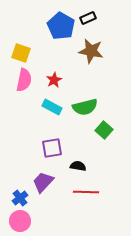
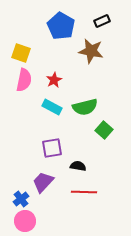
black rectangle: moved 14 px right, 3 px down
red line: moved 2 px left
blue cross: moved 1 px right, 1 px down
pink circle: moved 5 px right
